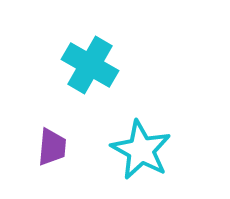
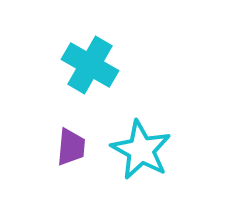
purple trapezoid: moved 19 px right
